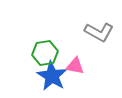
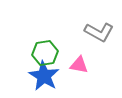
pink triangle: moved 4 px right, 1 px up
blue star: moved 8 px left
